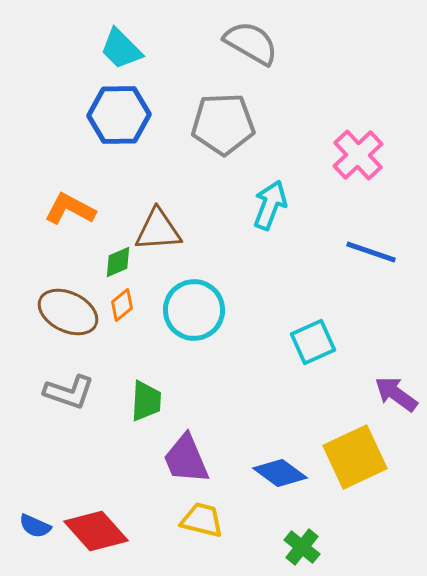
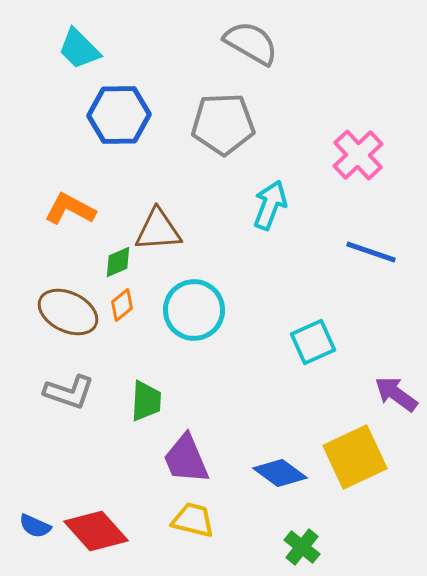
cyan trapezoid: moved 42 px left
yellow trapezoid: moved 9 px left
